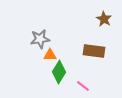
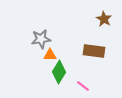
gray star: moved 1 px right
